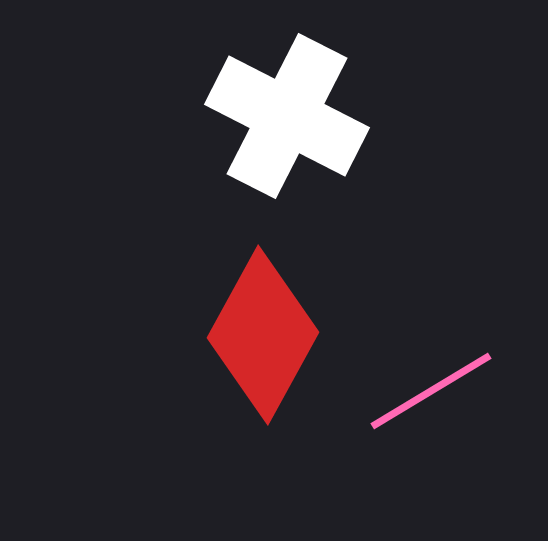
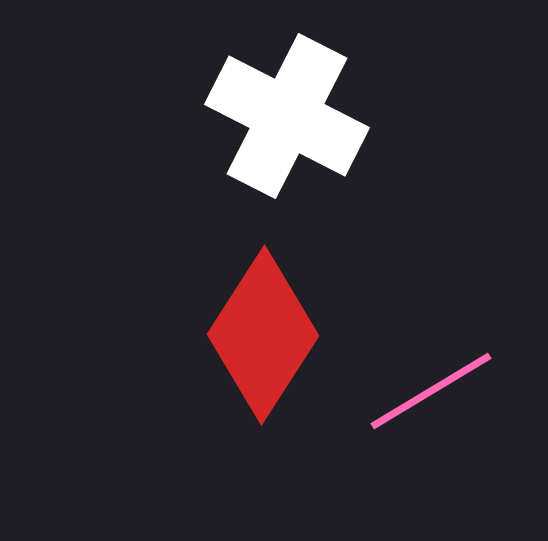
red diamond: rotated 4 degrees clockwise
